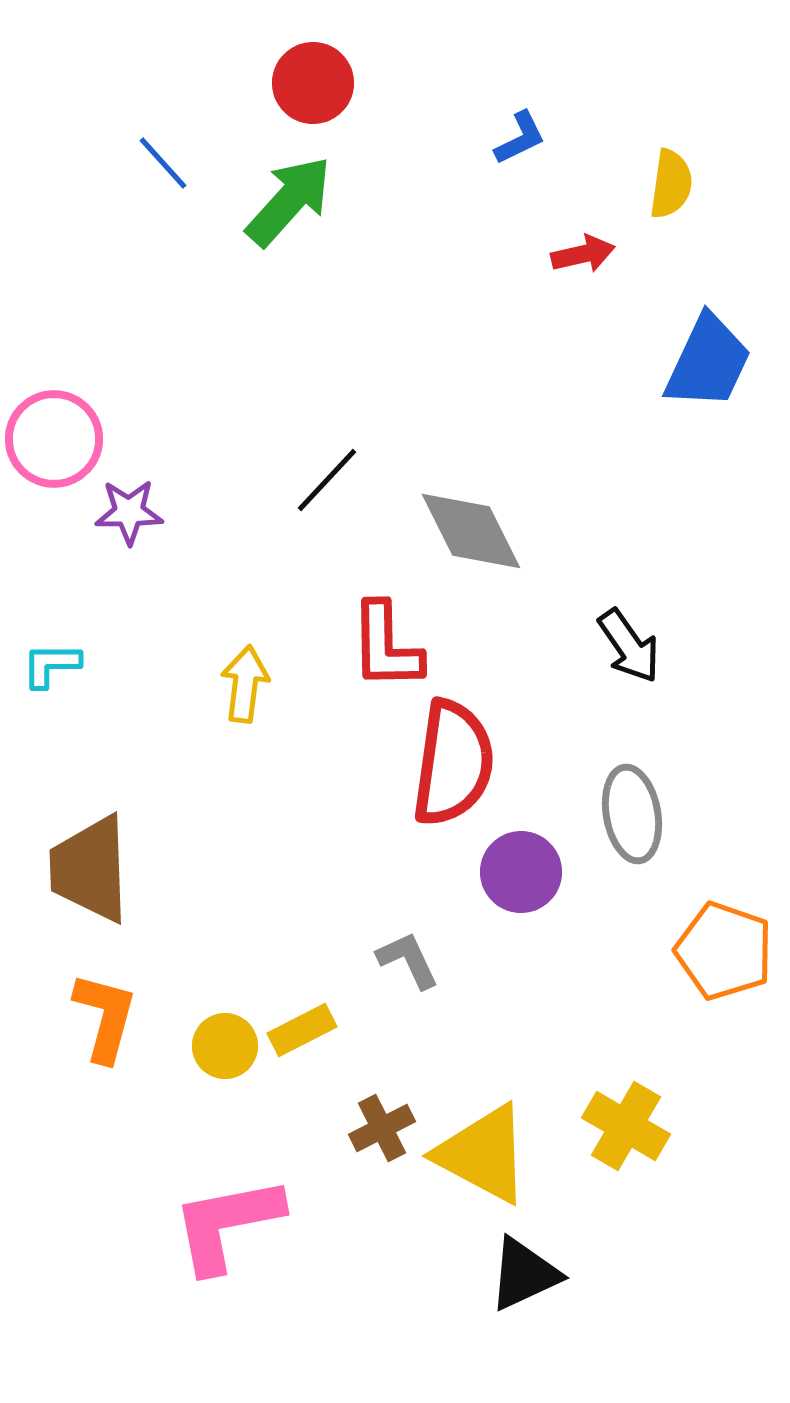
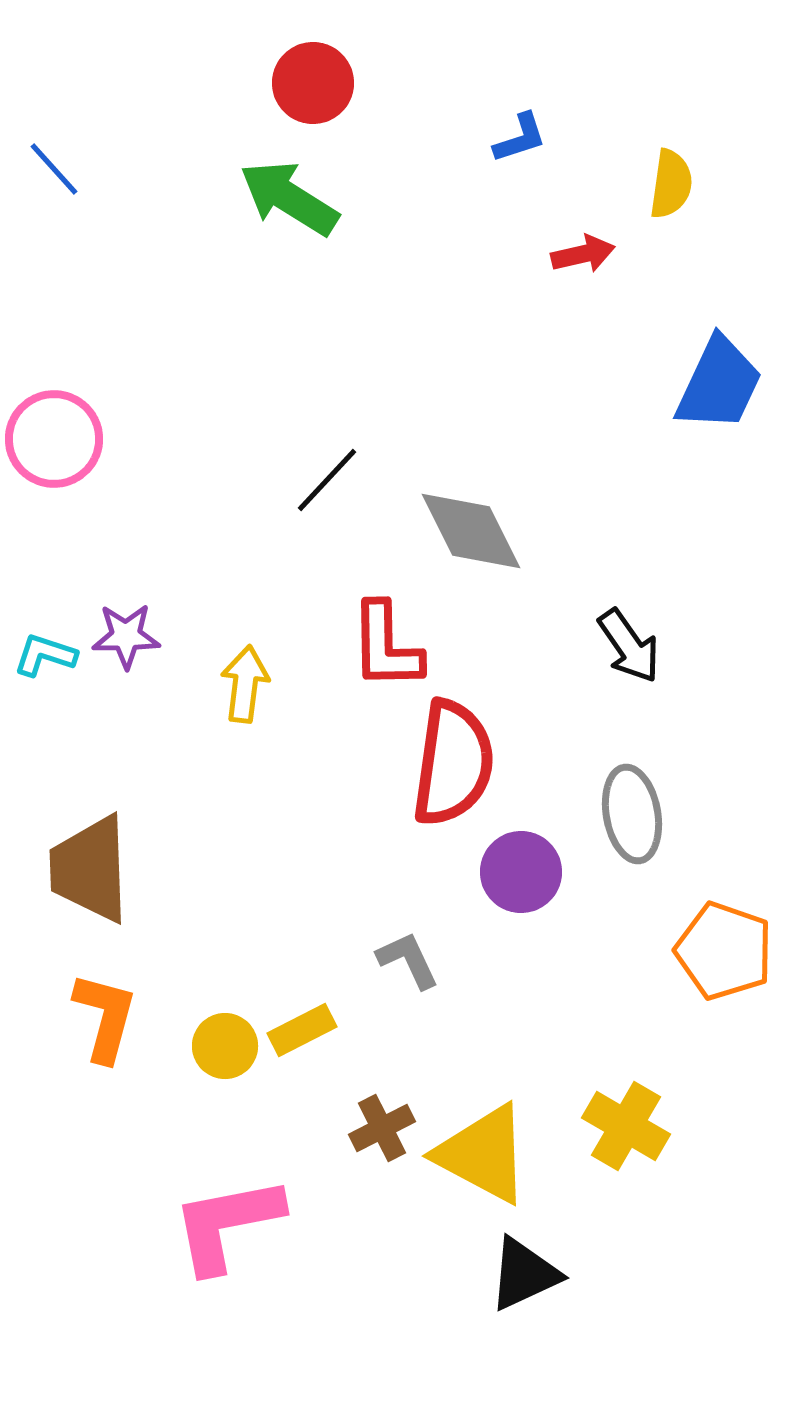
blue L-shape: rotated 8 degrees clockwise
blue line: moved 109 px left, 6 px down
green arrow: moved 3 px up; rotated 100 degrees counterclockwise
blue trapezoid: moved 11 px right, 22 px down
purple star: moved 3 px left, 124 px down
cyan L-shape: moved 6 px left, 10 px up; rotated 18 degrees clockwise
